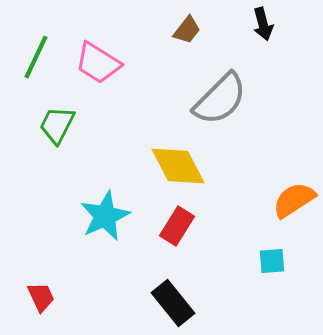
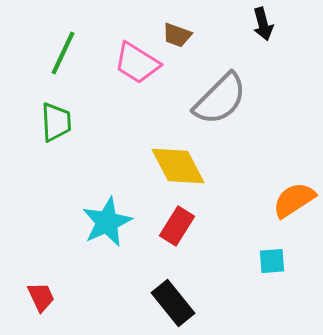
brown trapezoid: moved 10 px left, 5 px down; rotated 72 degrees clockwise
green line: moved 27 px right, 4 px up
pink trapezoid: moved 39 px right
green trapezoid: moved 1 px left, 3 px up; rotated 150 degrees clockwise
cyan star: moved 2 px right, 6 px down
